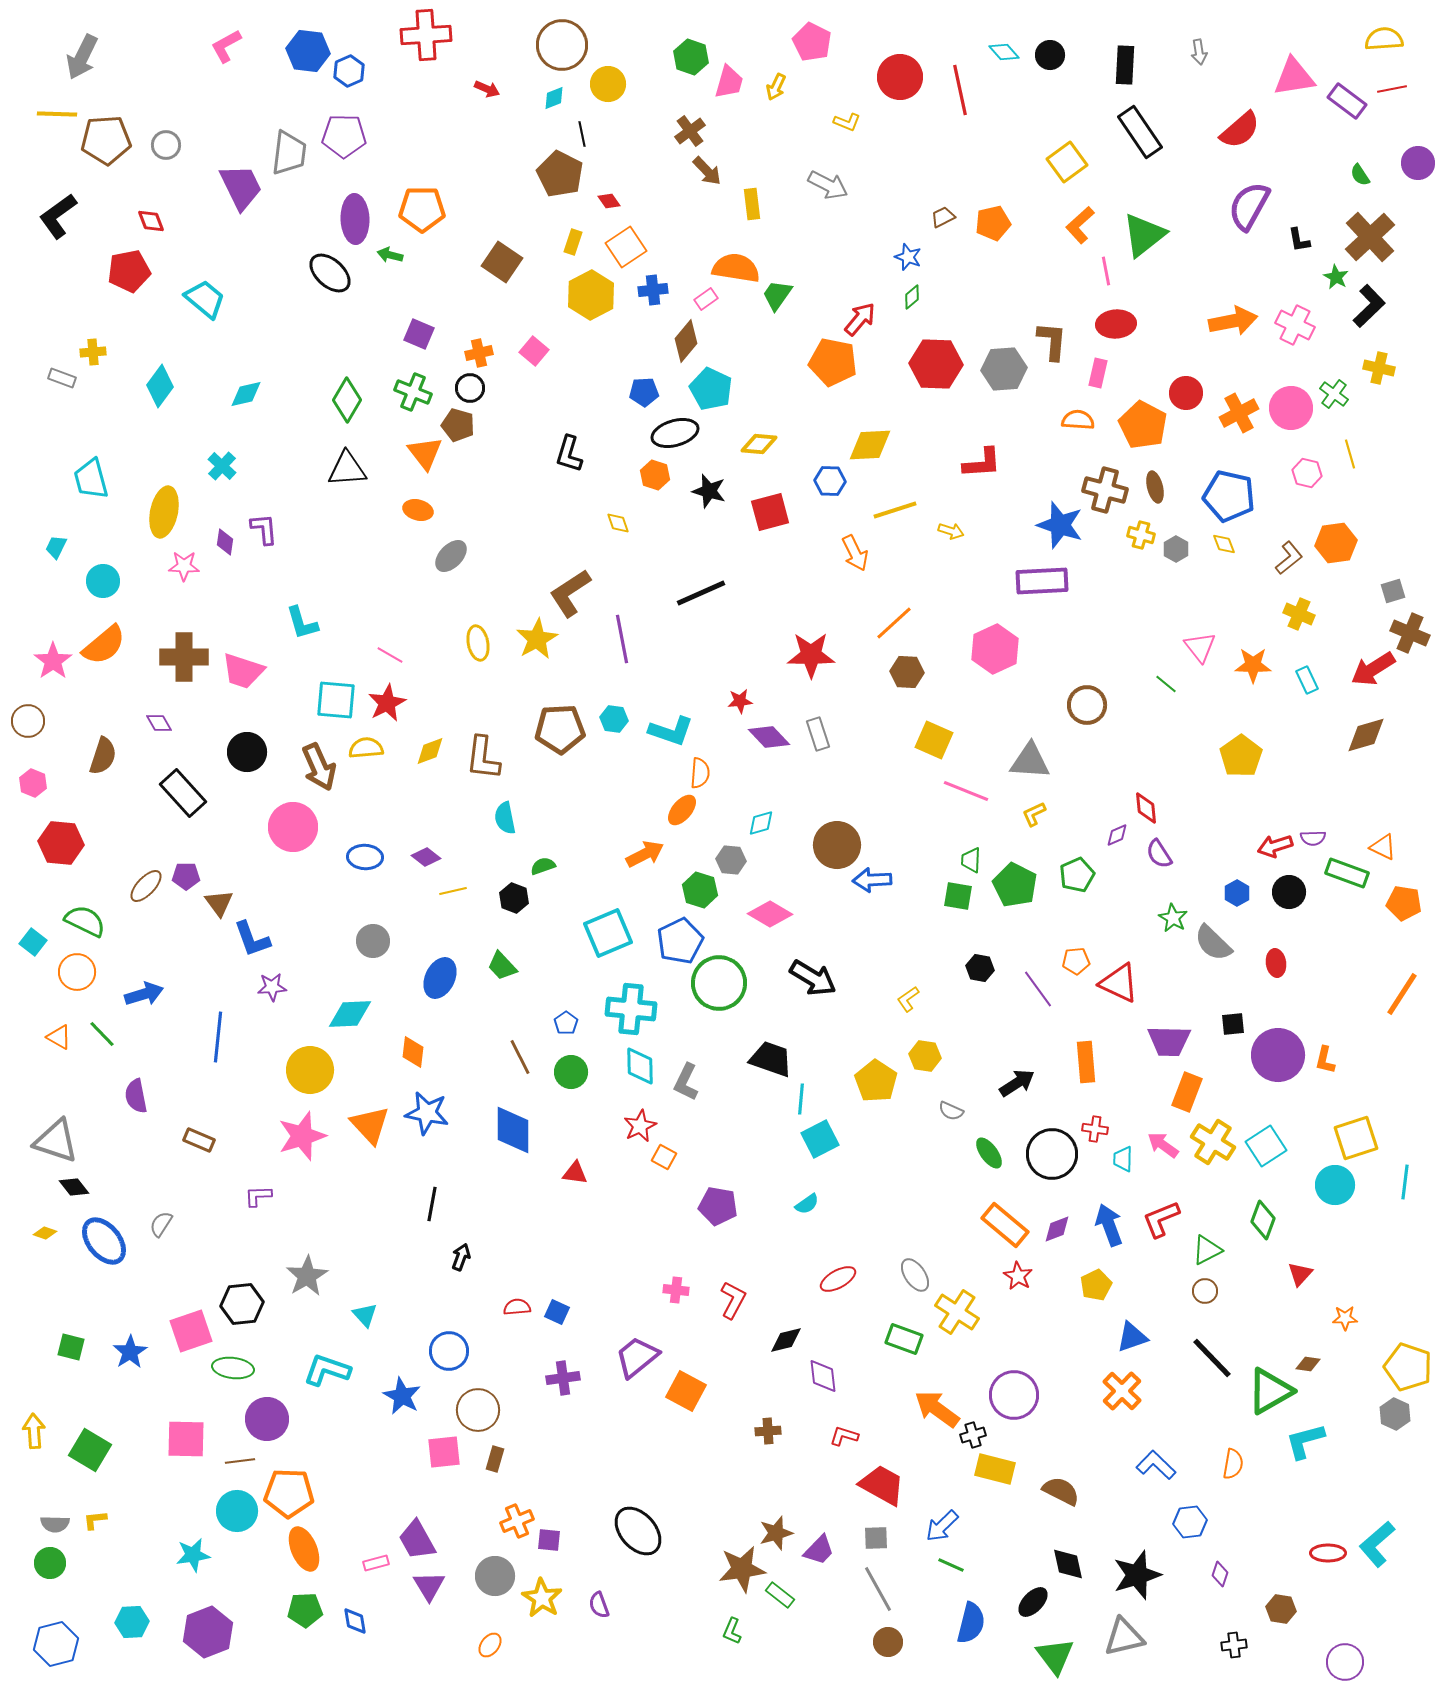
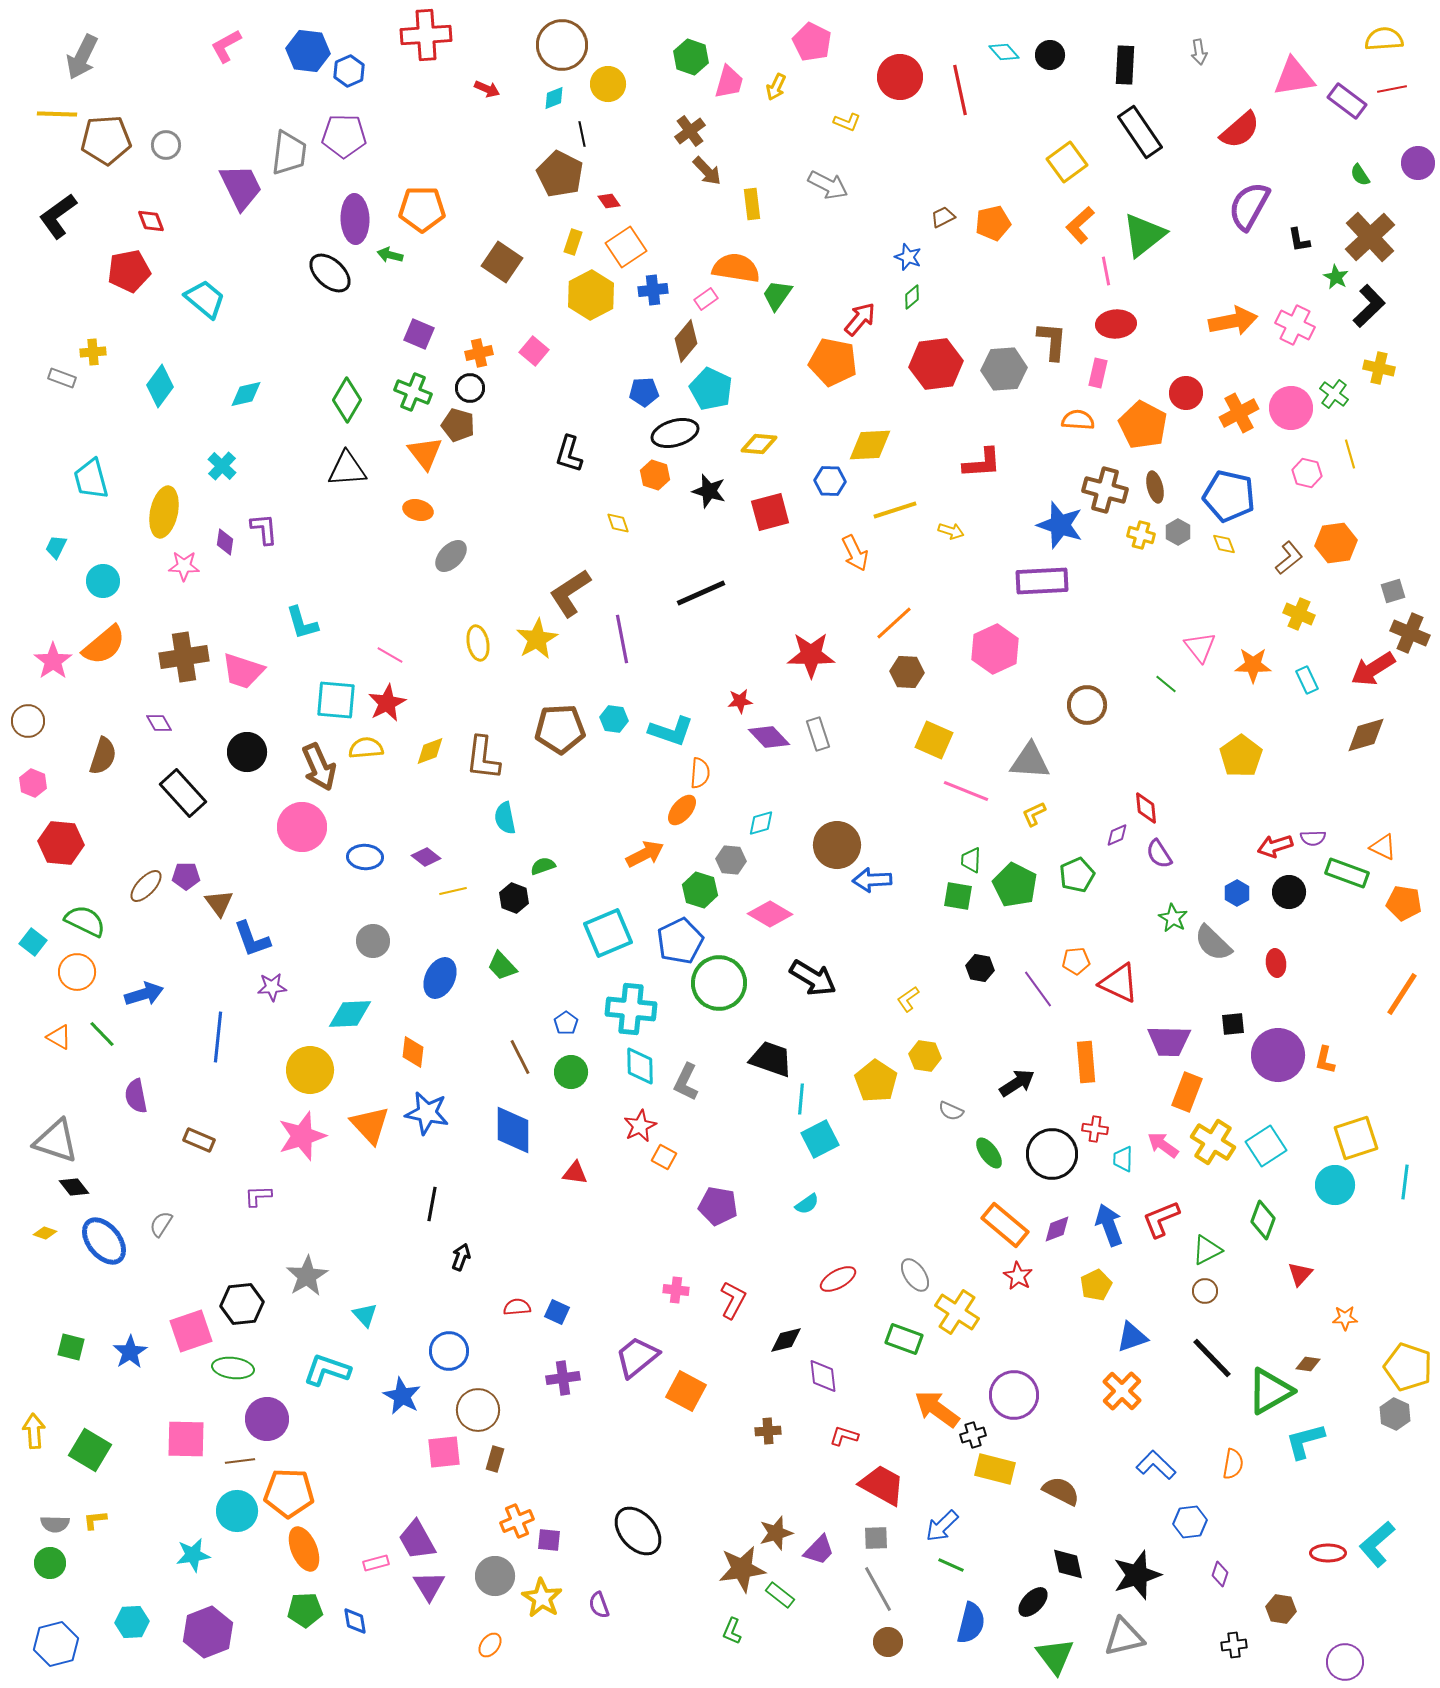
red hexagon at (936, 364): rotated 9 degrees counterclockwise
gray hexagon at (1176, 549): moved 2 px right, 17 px up
brown cross at (184, 657): rotated 9 degrees counterclockwise
pink circle at (293, 827): moved 9 px right
